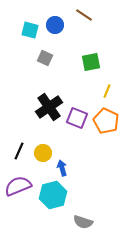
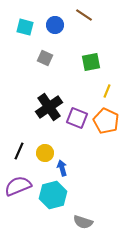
cyan square: moved 5 px left, 3 px up
yellow circle: moved 2 px right
